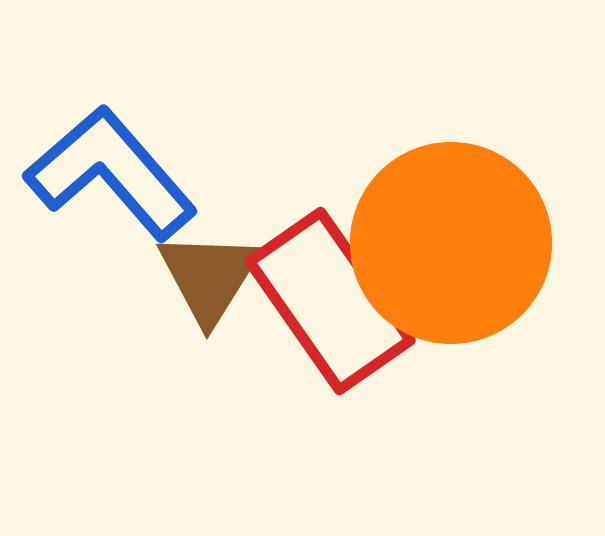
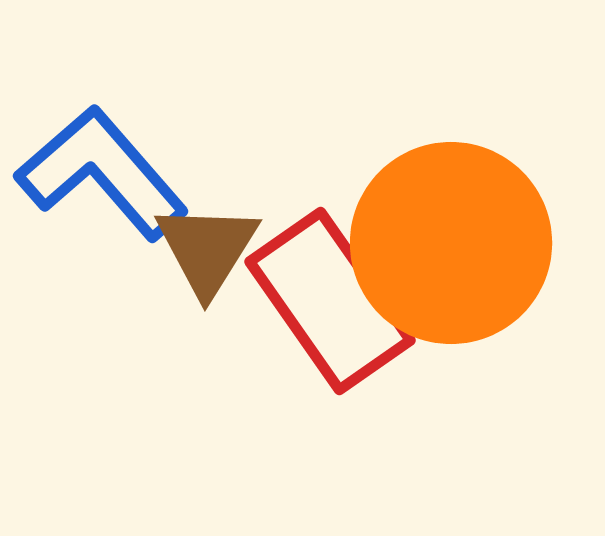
blue L-shape: moved 9 px left
brown triangle: moved 2 px left, 28 px up
